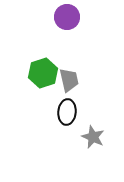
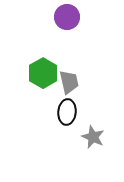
green hexagon: rotated 12 degrees counterclockwise
gray trapezoid: moved 2 px down
